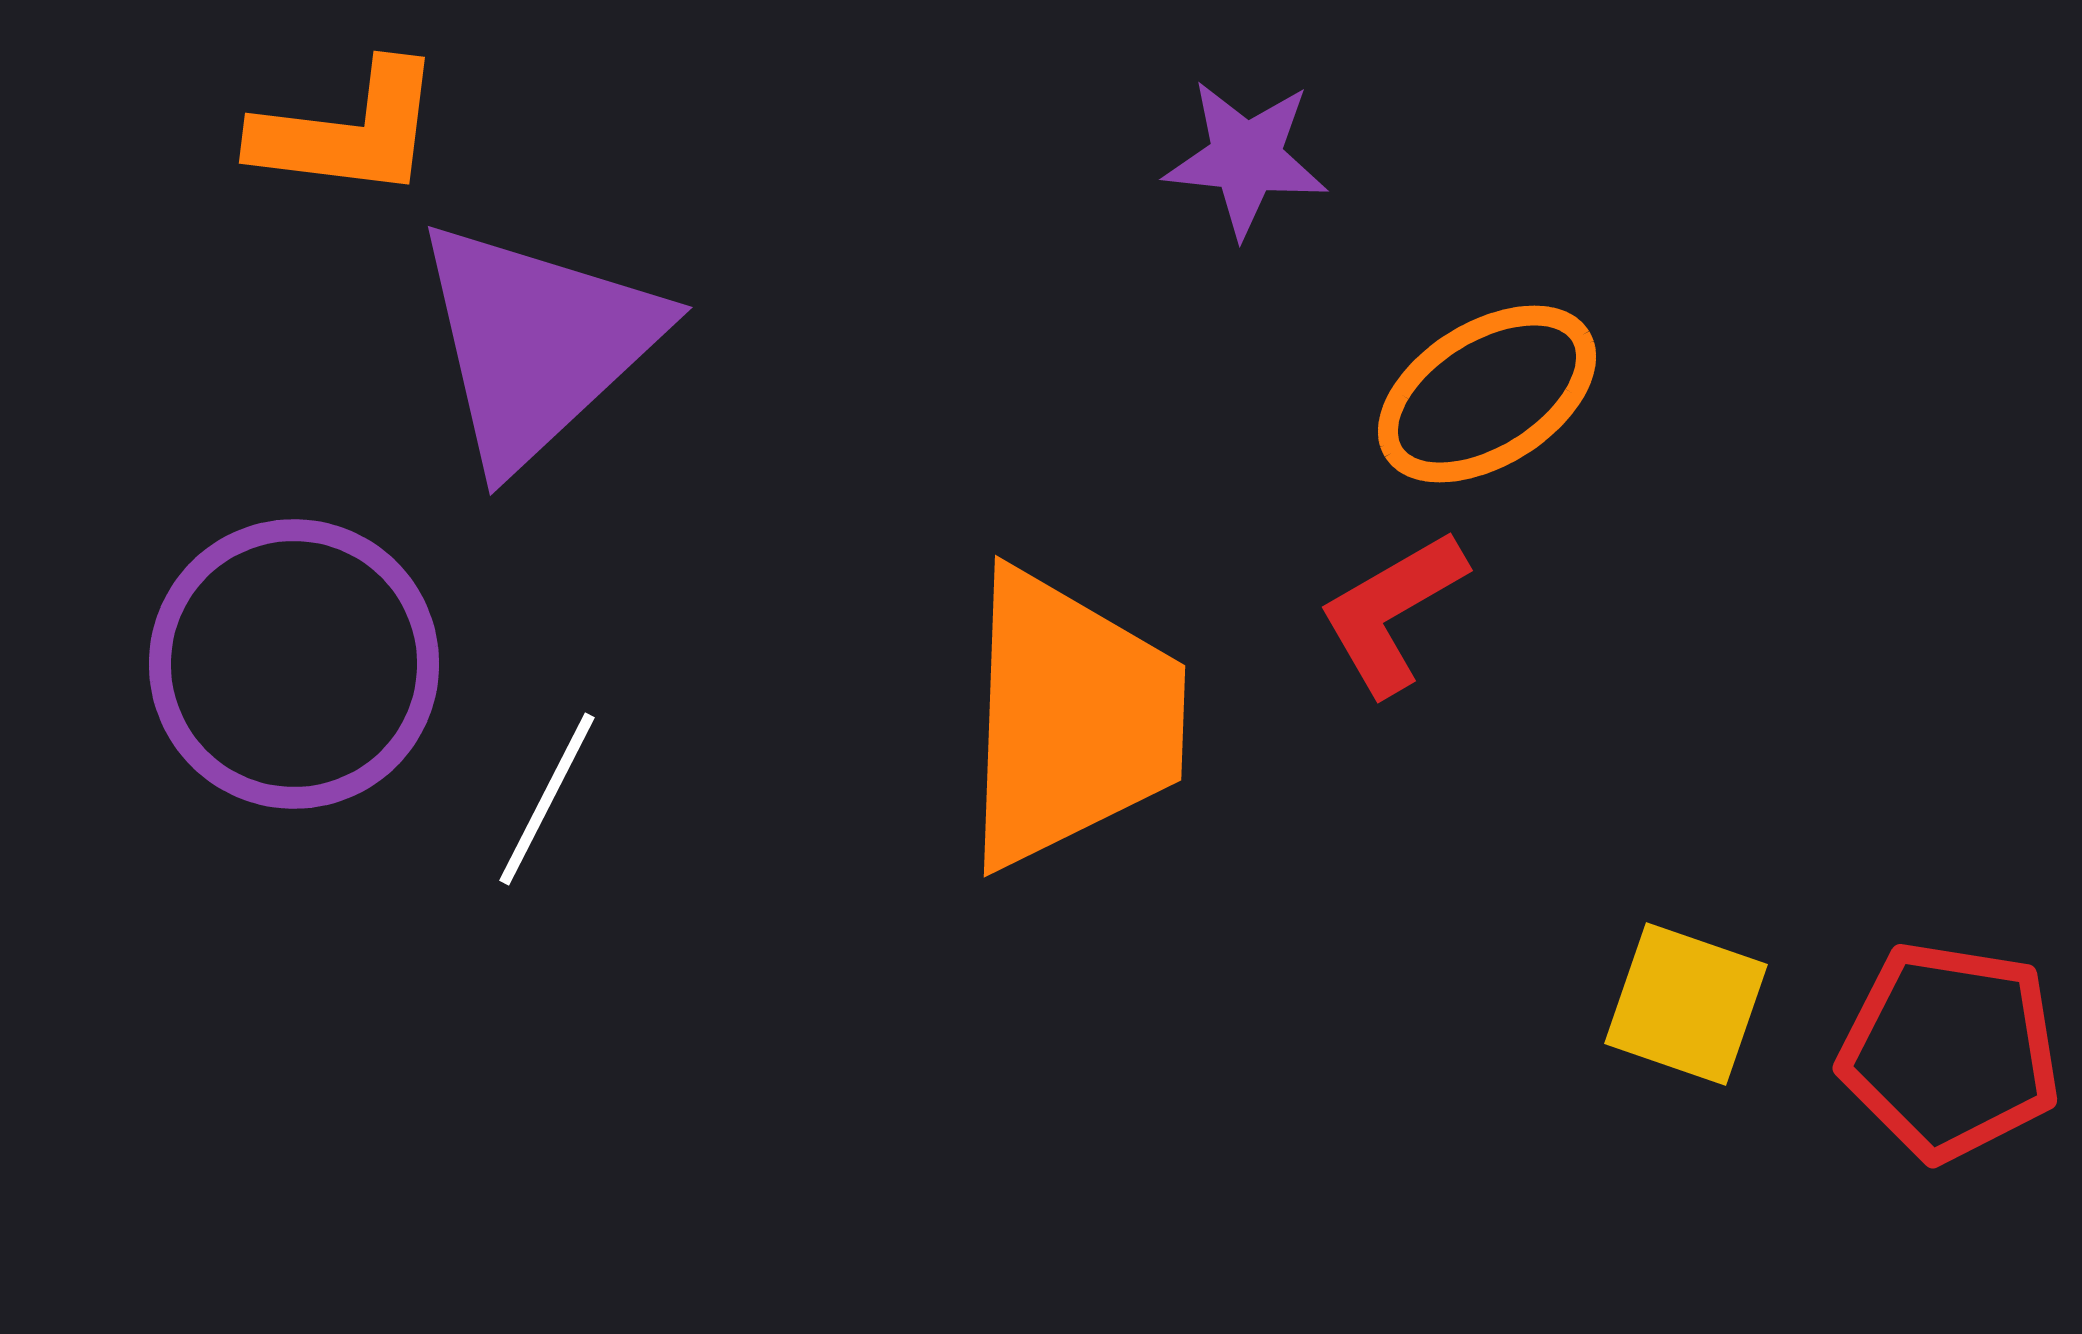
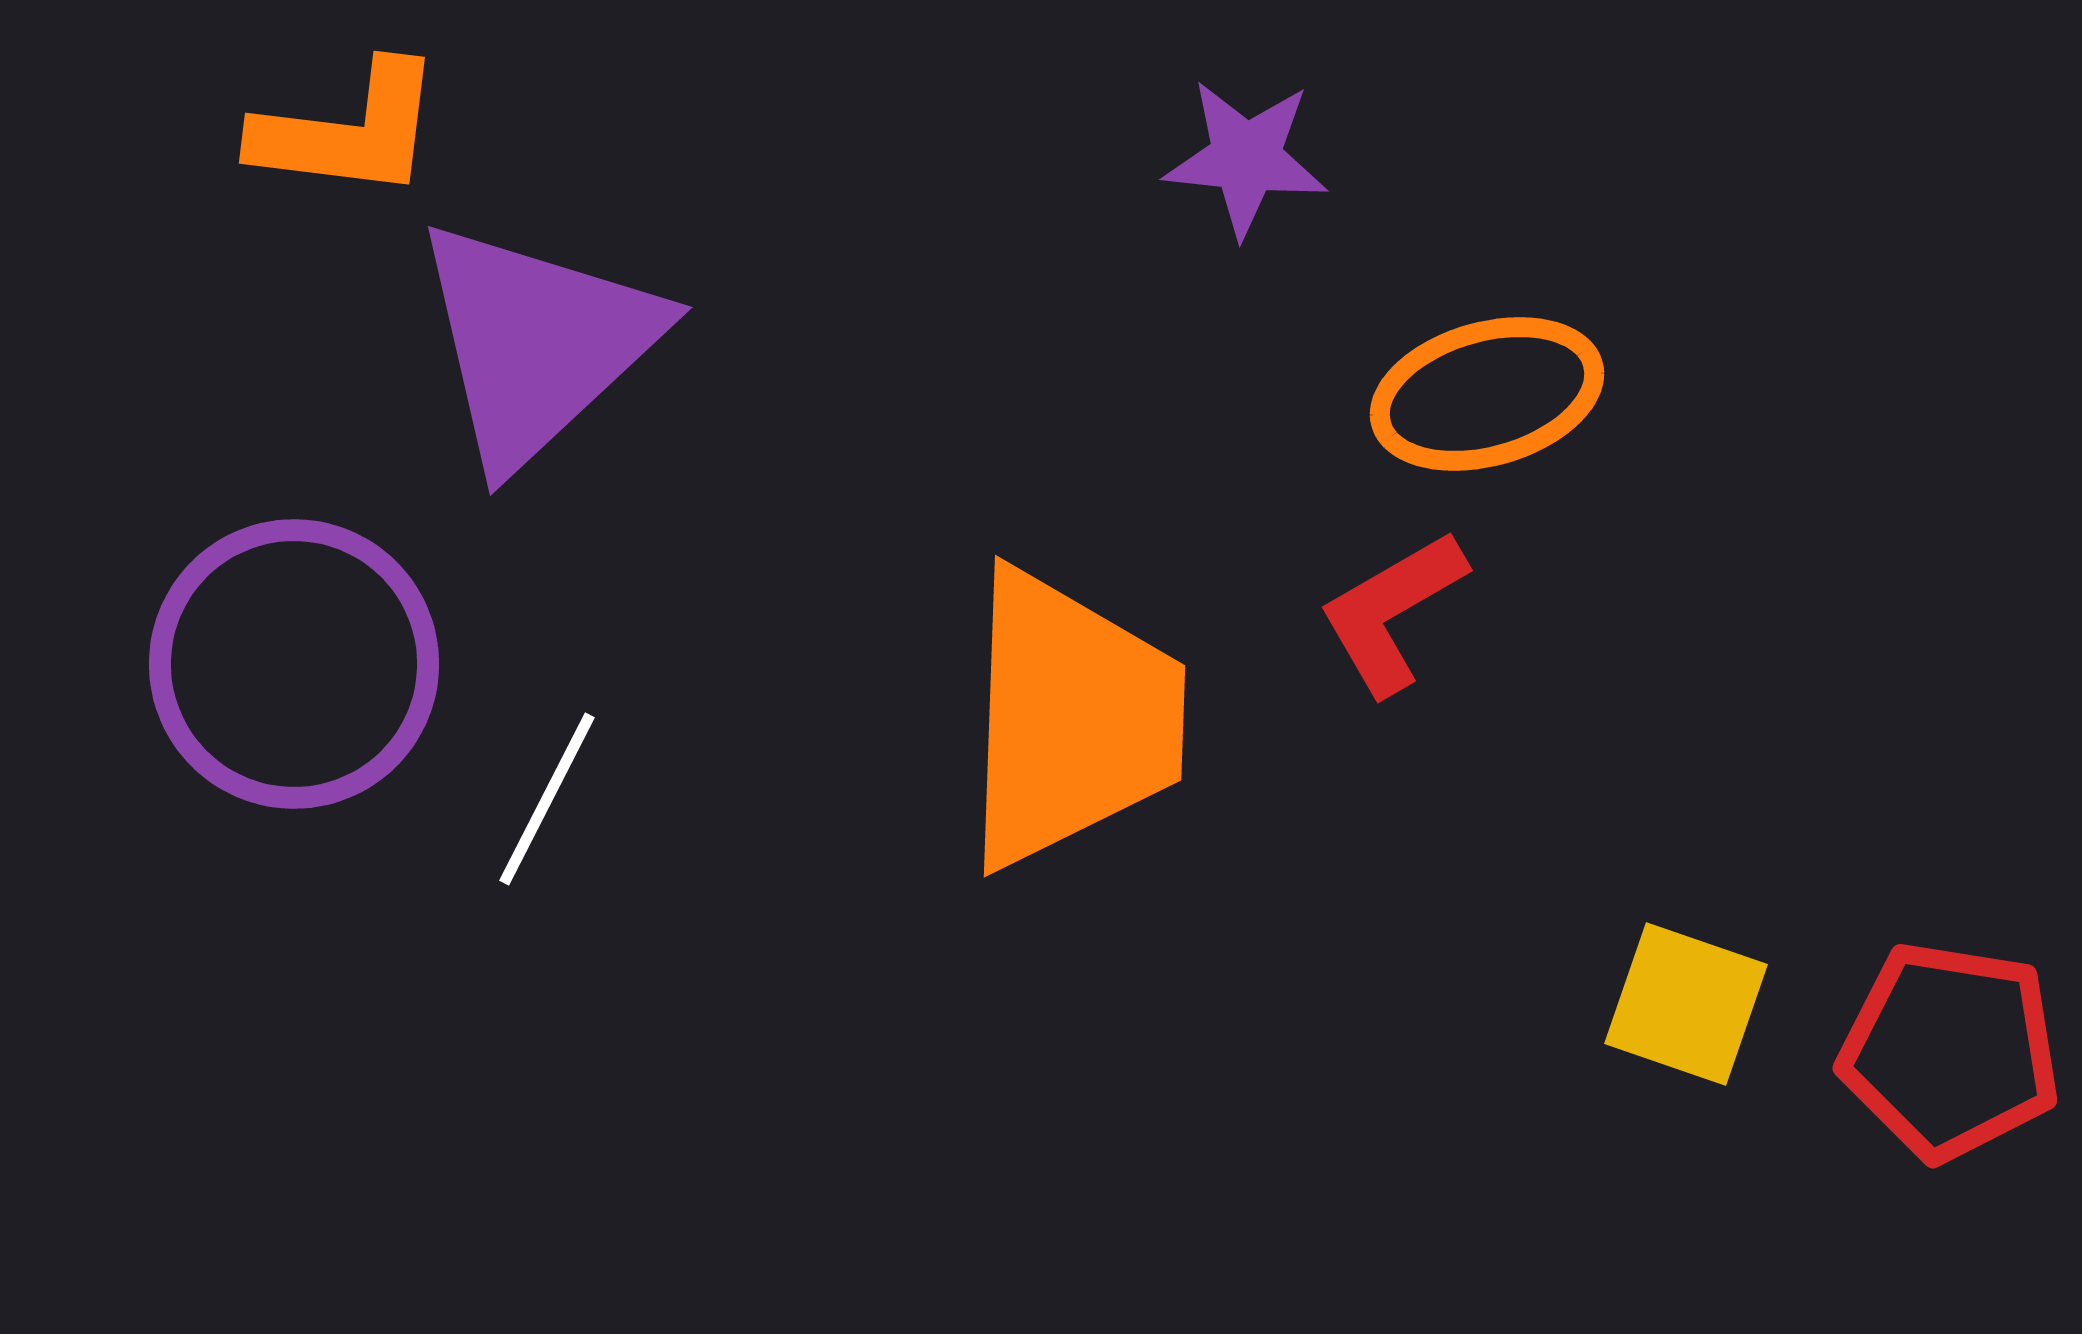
orange ellipse: rotated 16 degrees clockwise
